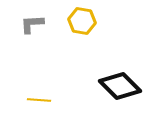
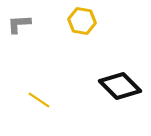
gray L-shape: moved 13 px left
yellow line: rotated 30 degrees clockwise
